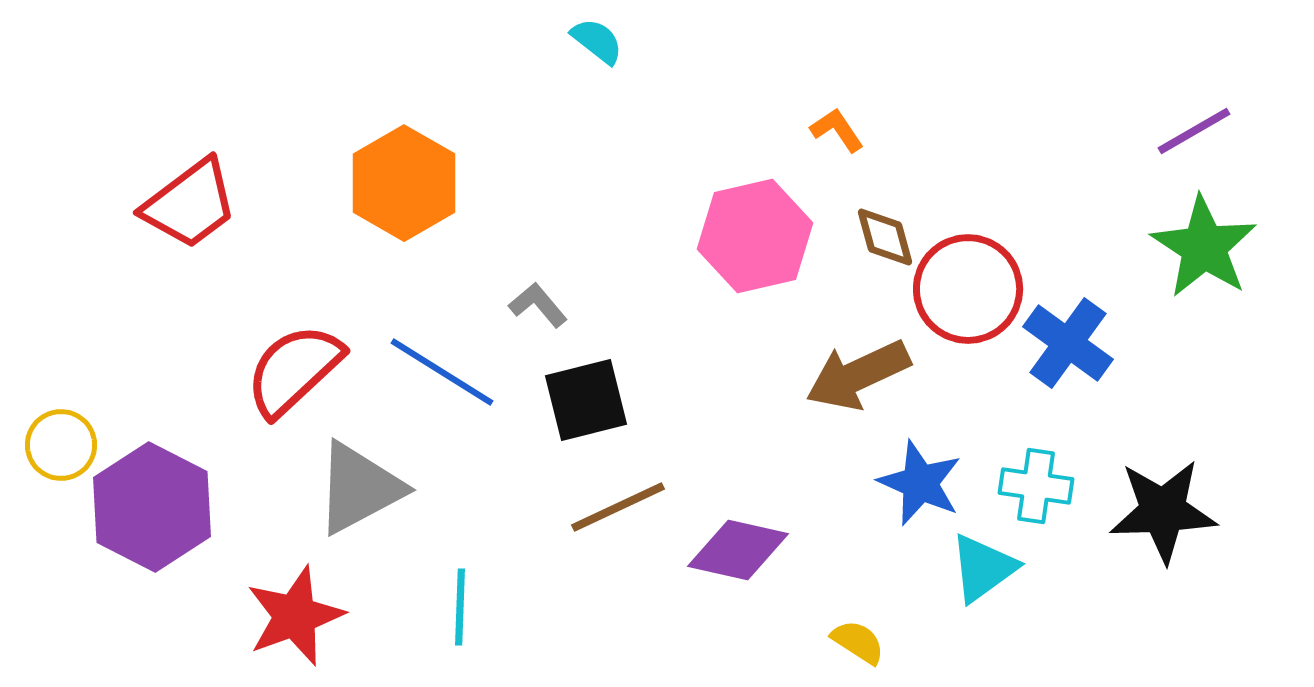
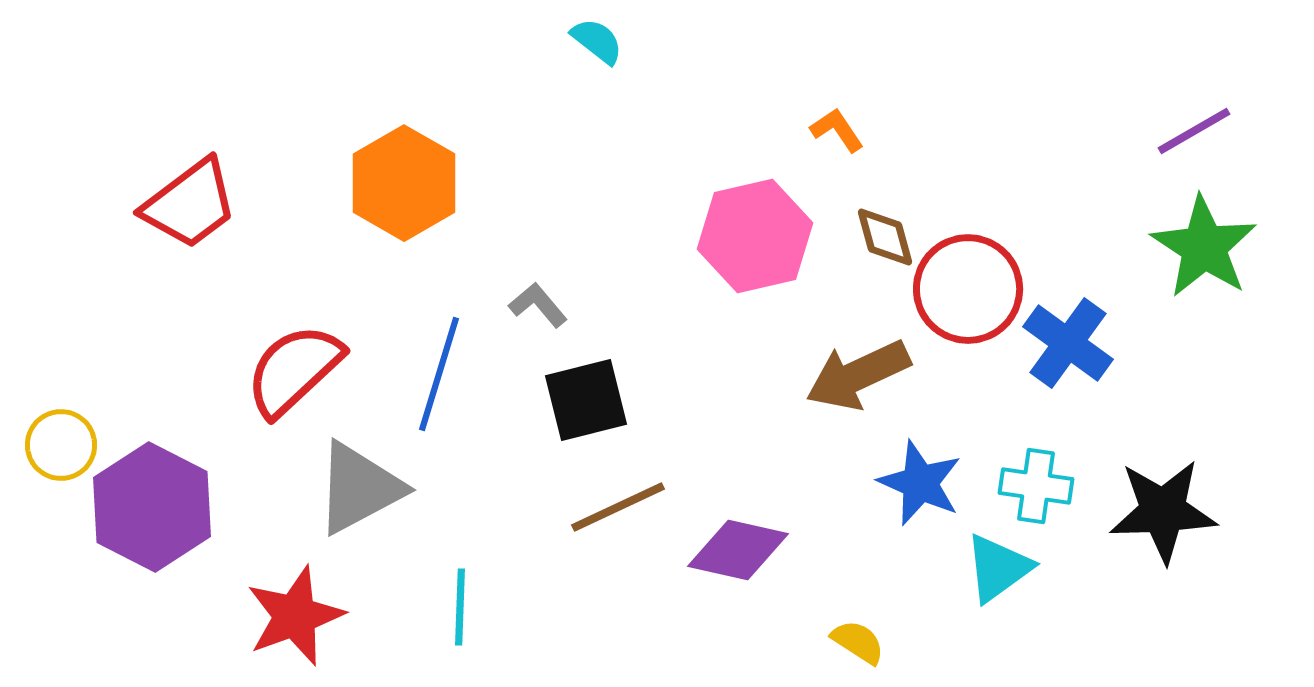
blue line: moved 3 px left, 2 px down; rotated 75 degrees clockwise
cyan triangle: moved 15 px right
